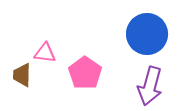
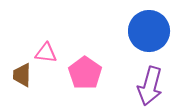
blue circle: moved 2 px right, 3 px up
pink triangle: moved 1 px right
